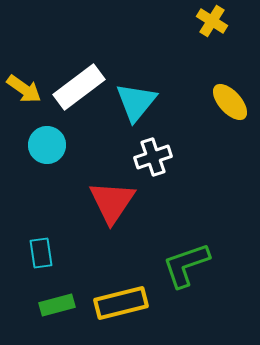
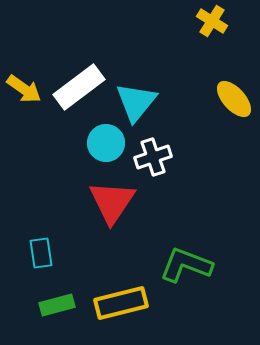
yellow ellipse: moved 4 px right, 3 px up
cyan circle: moved 59 px right, 2 px up
green L-shape: rotated 40 degrees clockwise
